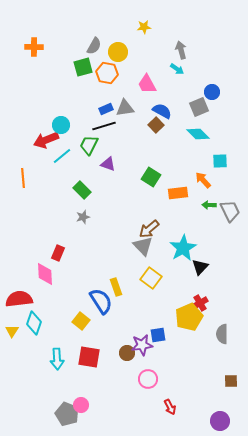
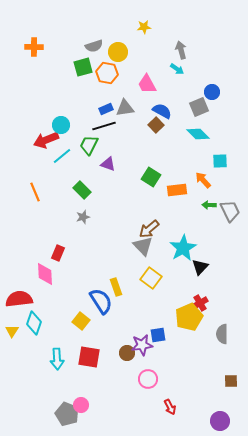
gray semicircle at (94, 46): rotated 42 degrees clockwise
orange line at (23, 178): moved 12 px right, 14 px down; rotated 18 degrees counterclockwise
orange rectangle at (178, 193): moved 1 px left, 3 px up
